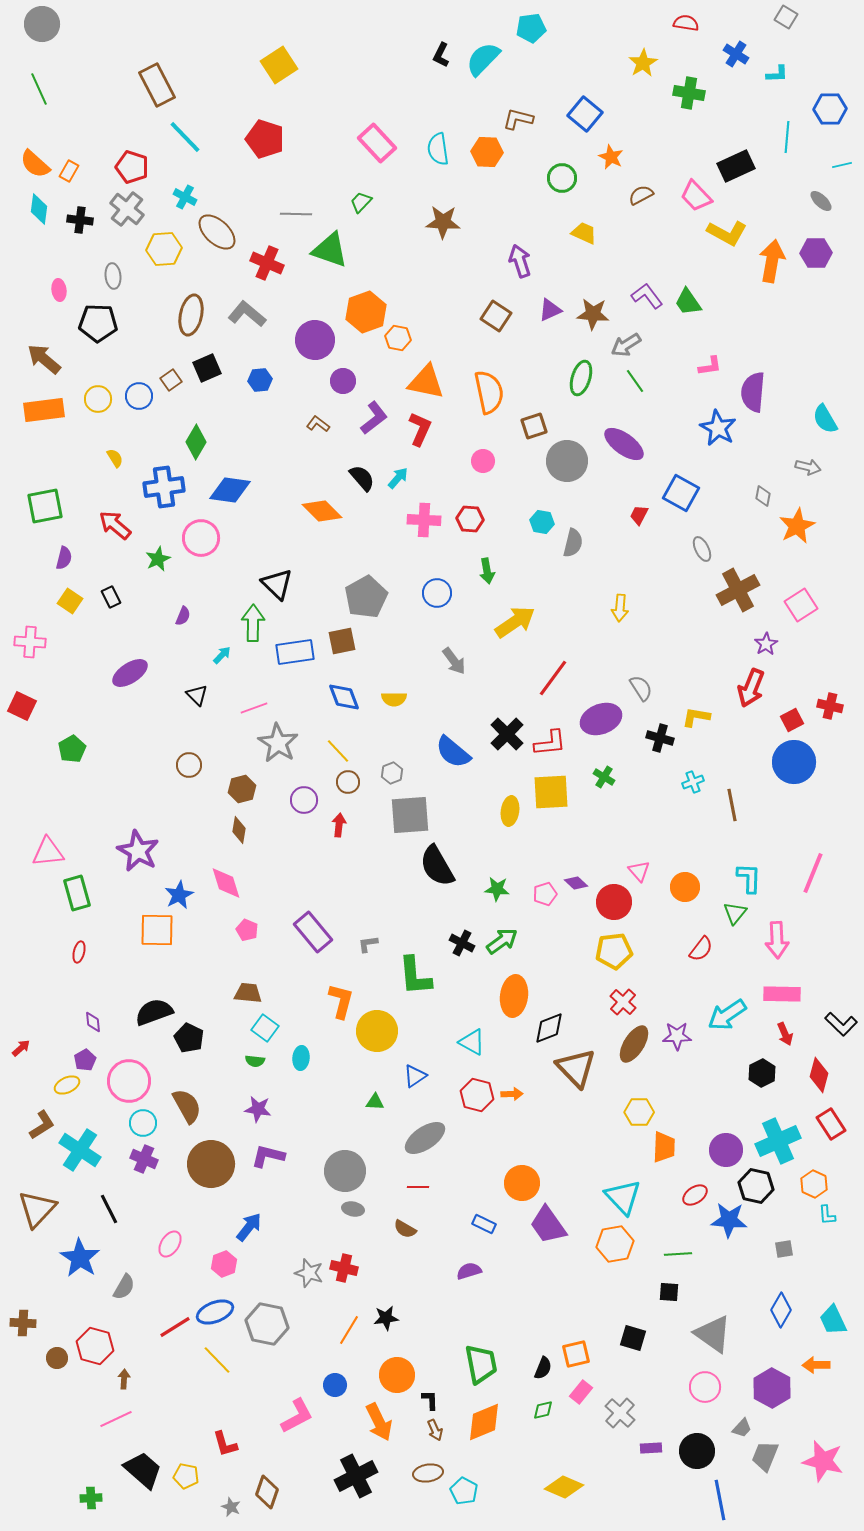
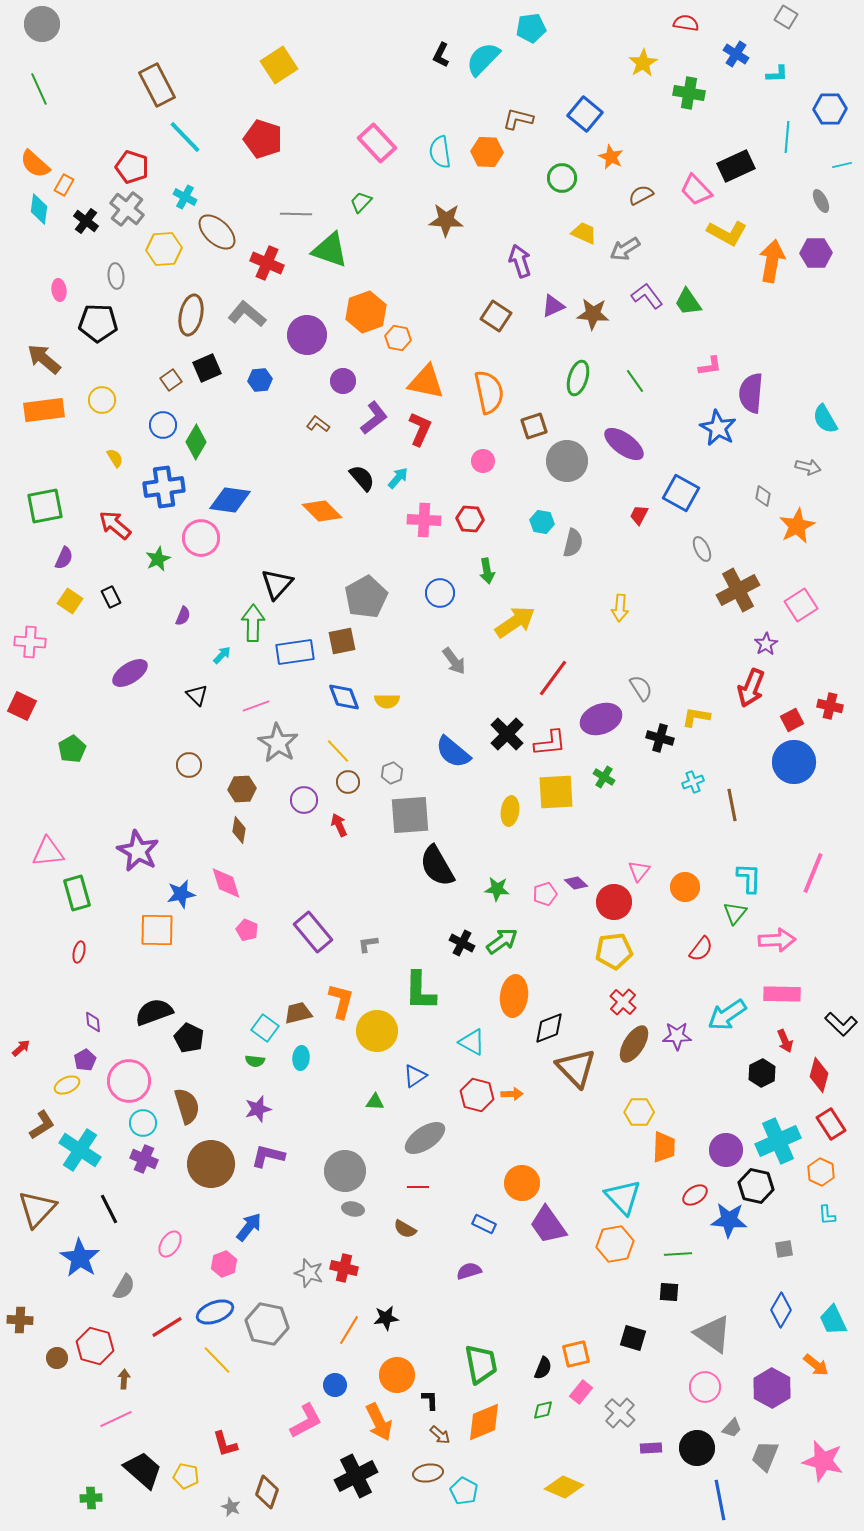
red pentagon at (265, 139): moved 2 px left
cyan semicircle at (438, 149): moved 2 px right, 3 px down
orange rectangle at (69, 171): moved 5 px left, 14 px down
pink trapezoid at (696, 196): moved 6 px up
gray ellipse at (821, 201): rotated 20 degrees clockwise
black cross at (80, 220): moved 6 px right, 1 px down; rotated 30 degrees clockwise
brown star at (443, 222): moved 3 px right, 2 px up
gray ellipse at (113, 276): moved 3 px right
purple triangle at (550, 310): moved 3 px right, 4 px up
purple circle at (315, 340): moved 8 px left, 5 px up
gray arrow at (626, 345): moved 1 px left, 96 px up
green ellipse at (581, 378): moved 3 px left
purple semicircle at (753, 392): moved 2 px left, 1 px down
blue circle at (139, 396): moved 24 px right, 29 px down
yellow circle at (98, 399): moved 4 px right, 1 px down
blue diamond at (230, 490): moved 10 px down
purple semicircle at (64, 558): rotated 10 degrees clockwise
black triangle at (277, 584): rotated 28 degrees clockwise
blue circle at (437, 593): moved 3 px right
yellow semicircle at (394, 699): moved 7 px left, 2 px down
pink line at (254, 708): moved 2 px right, 2 px up
brown hexagon at (242, 789): rotated 12 degrees clockwise
yellow square at (551, 792): moved 5 px right
red arrow at (339, 825): rotated 30 degrees counterclockwise
pink triangle at (639, 871): rotated 20 degrees clockwise
blue star at (179, 895): moved 2 px right, 1 px up; rotated 16 degrees clockwise
pink arrow at (777, 940): rotated 90 degrees counterclockwise
green L-shape at (415, 976): moved 5 px right, 15 px down; rotated 6 degrees clockwise
brown trapezoid at (248, 993): moved 50 px right, 20 px down; rotated 20 degrees counterclockwise
red arrow at (785, 1034): moved 7 px down
brown semicircle at (187, 1106): rotated 12 degrees clockwise
purple star at (258, 1109): rotated 24 degrees counterclockwise
orange hexagon at (814, 1184): moved 7 px right, 12 px up
brown cross at (23, 1323): moved 3 px left, 3 px up
red line at (175, 1327): moved 8 px left
orange arrow at (816, 1365): rotated 140 degrees counterclockwise
pink L-shape at (297, 1416): moved 9 px right, 5 px down
gray trapezoid at (742, 1428): moved 10 px left
brown arrow at (435, 1430): moved 5 px right, 5 px down; rotated 25 degrees counterclockwise
black circle at (697, 1451): moved 3 px up
